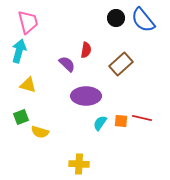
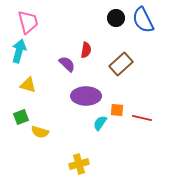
blue semicircle: rotated 12 degrees clockwise
orange square: moved 4 px left, 11 px up
yellow cross: rotated 18 degrees counterclockwise
